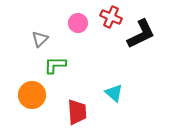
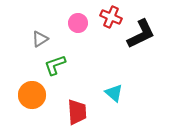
gray triangle: rotated 12 degrees clockwise
green L-shape: rotated 20 degrees counterclockwise
